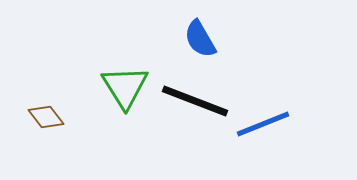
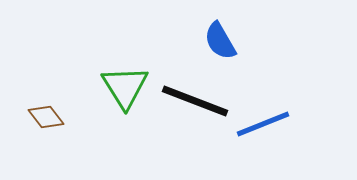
blue semicircle: moved 20 px right, 2 px down
